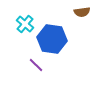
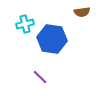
cyan cross: rotated 36 degrees clockwise
purple line: moved 4 px right, 12 px down
